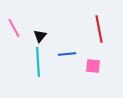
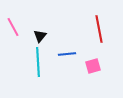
pink line: moved 1 px left, 1 px up
pink square: rotated 21 degrees counterclockwise
